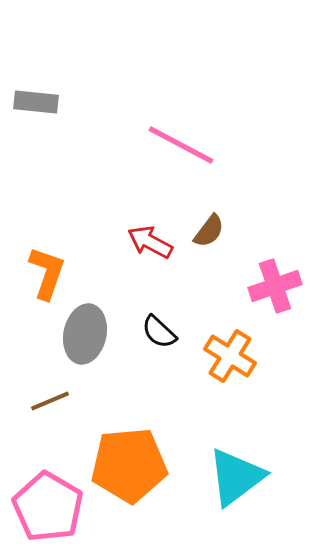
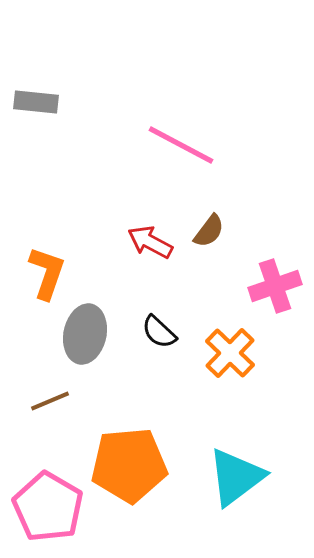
orange cross: moved 3 px up; rotated 12 degrees clockwise
